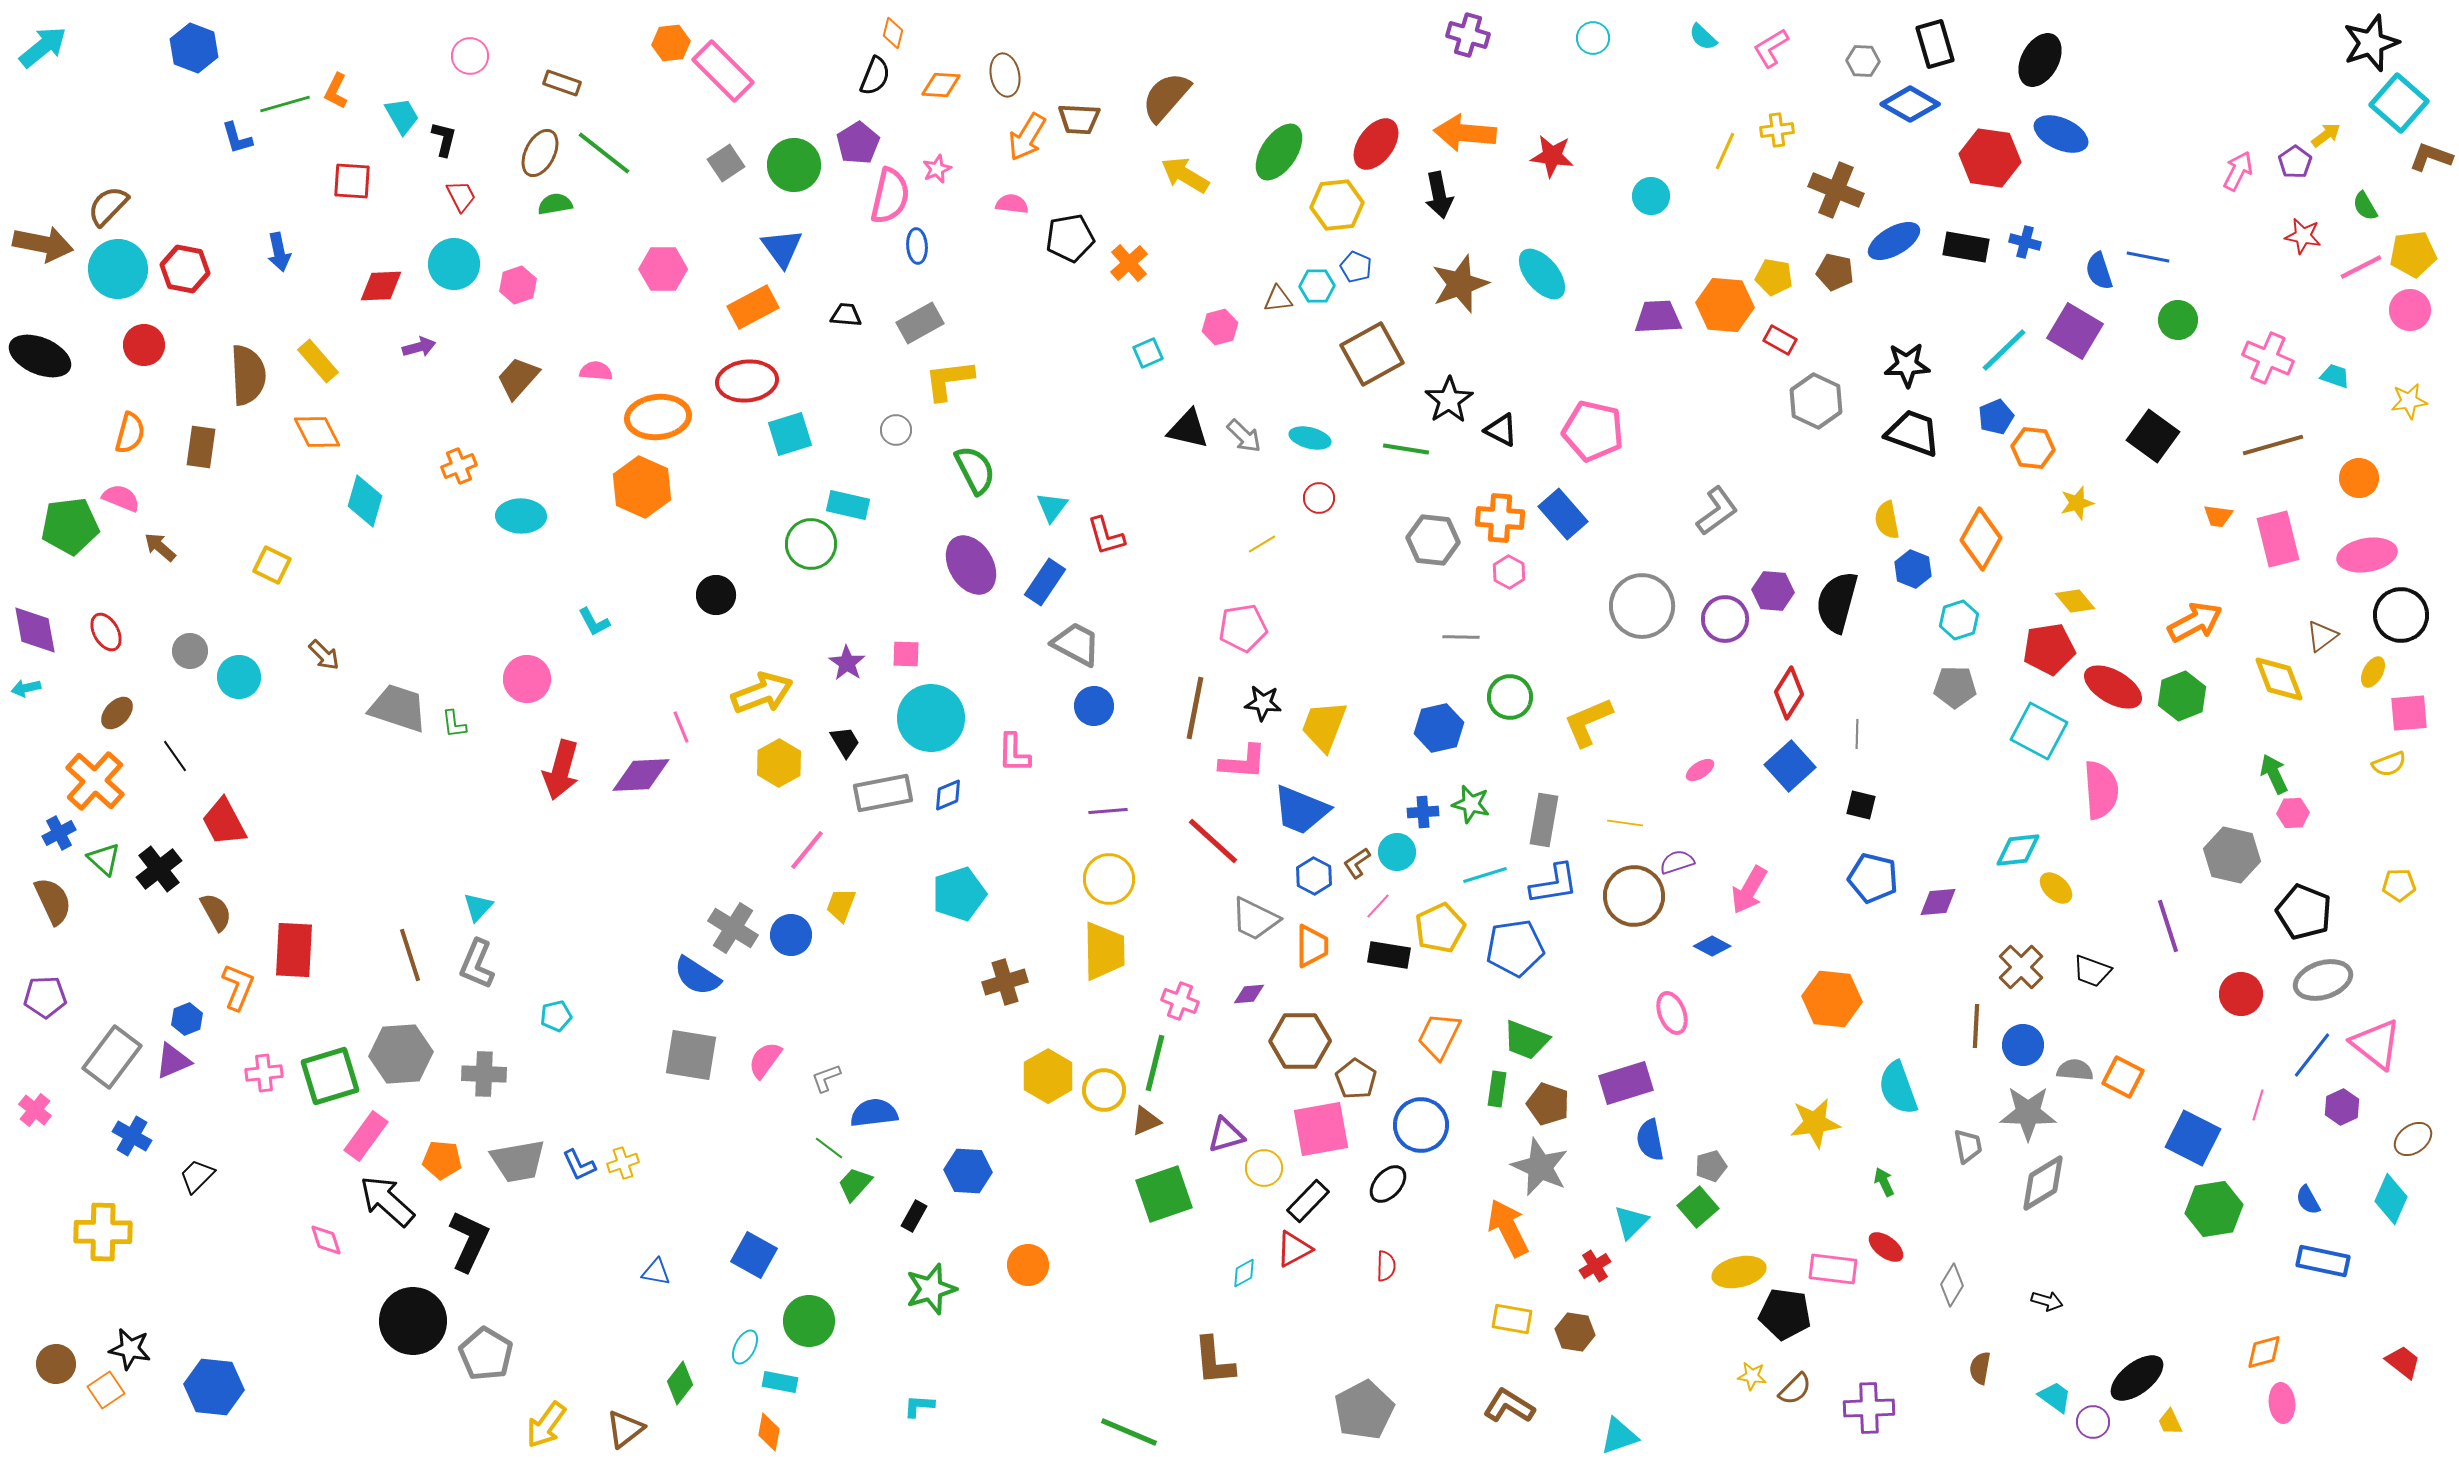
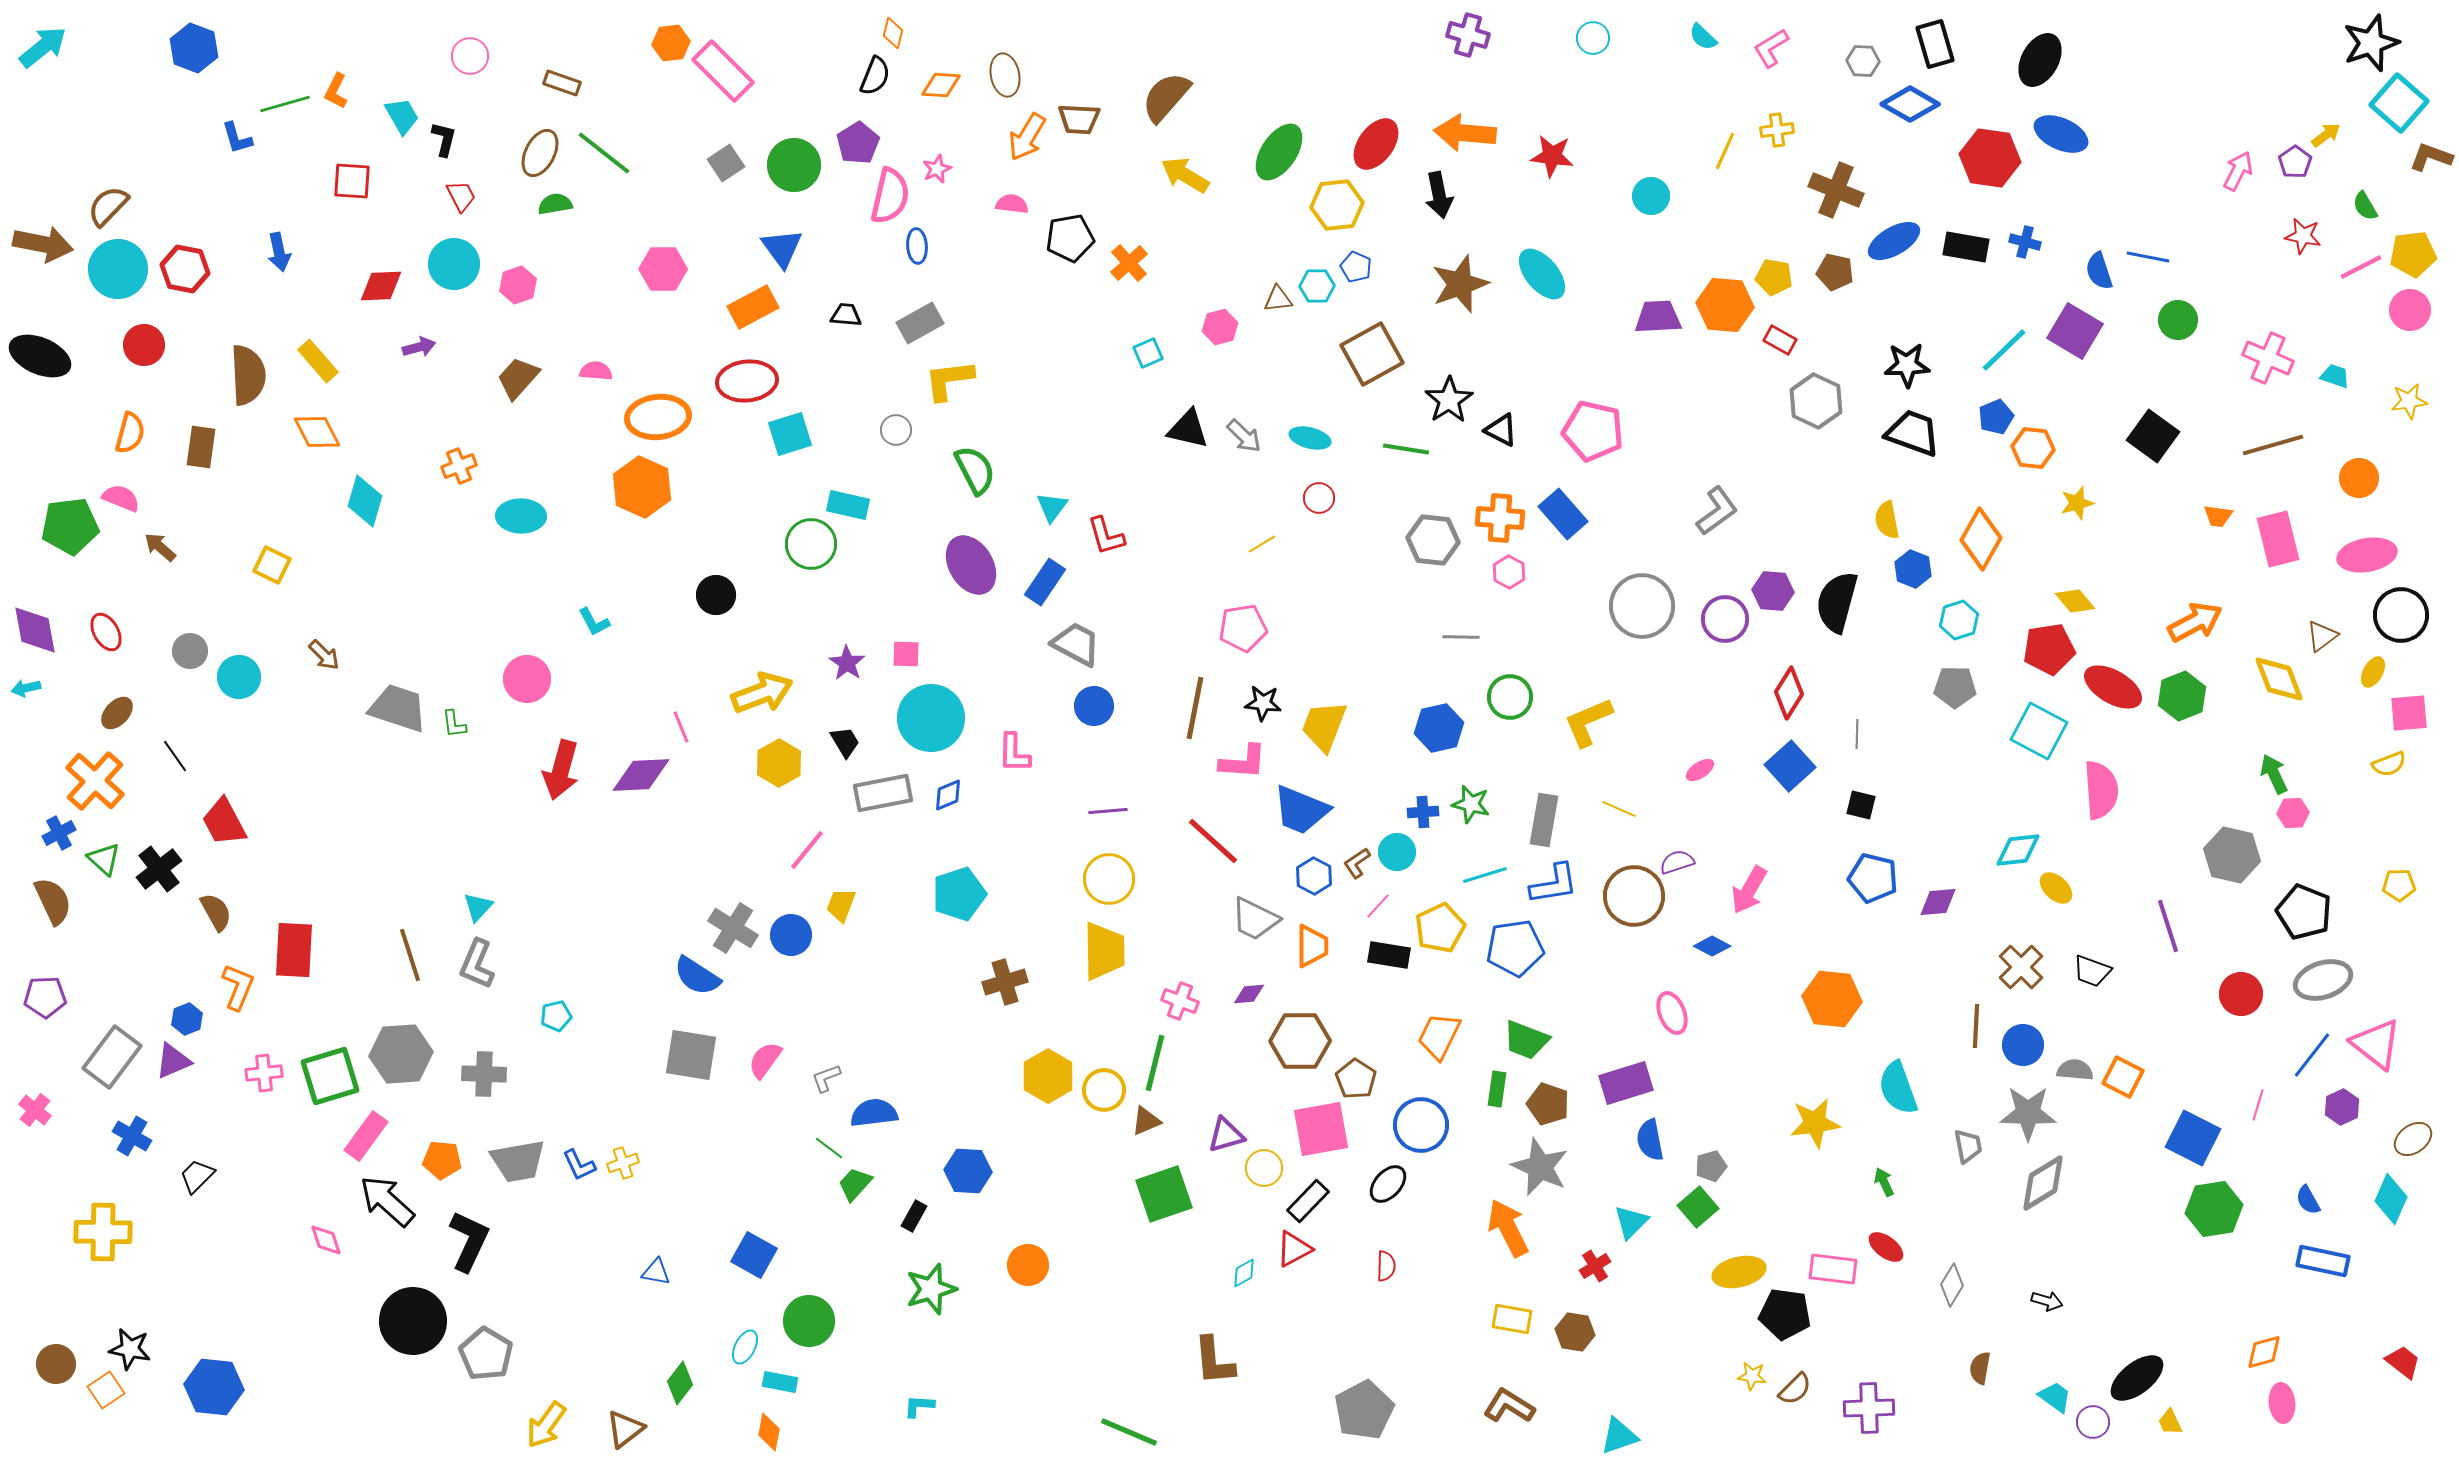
yellow line at (1625, 823): moved 6 px left, 14 px up; rotated 16 degrees clockwise
